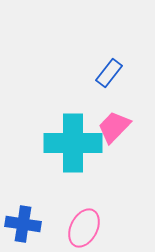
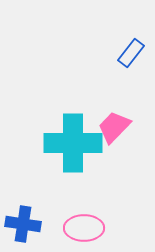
blue rectangle: moved 22 px right, 20 px up
pink ellipse: rotated 63 degrees clockwise
